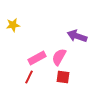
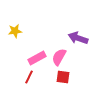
yellow star: moved 2 px right, 6 px down
purple arrow: moved 1 px right, 2 px down
